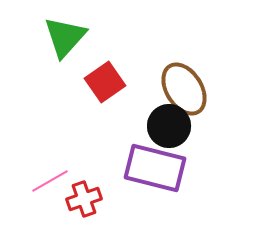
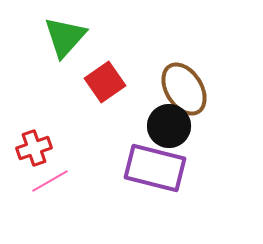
red cross: moved 50 px left, 51 px up
